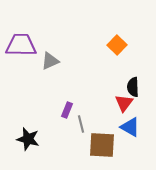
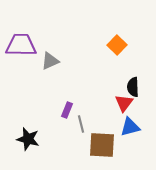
blue triangle: rotated 45 degrees counterclockwise
